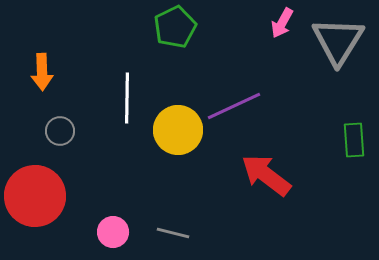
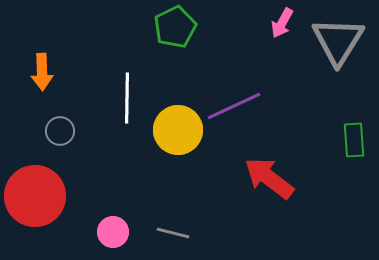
red arrow: moved 3 px right, 3 px down
